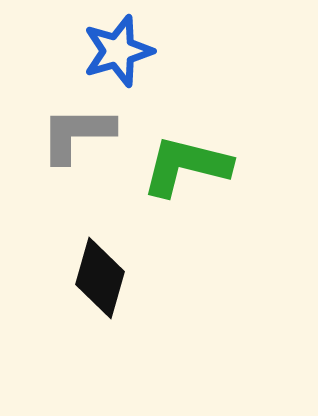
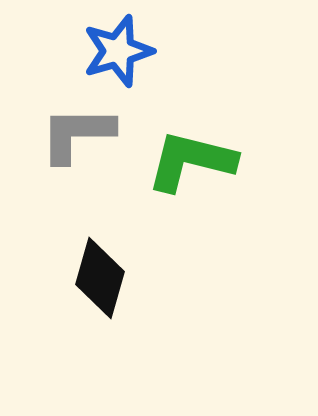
green L-shape: moved 5 px right, 5 px up
